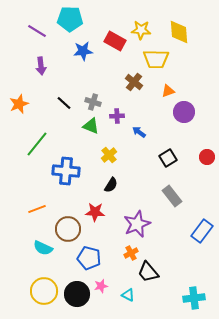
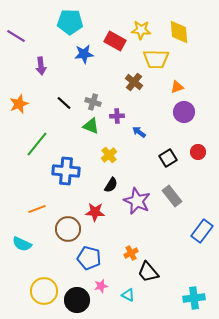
cyan pentagon: moved 3 px down
purple line: moved 21 px left, 5 px down
blue star: moved 1 px right, 3 px down
orange triangle: moved 9 px right, 4 px up
red circle: moved 9 px left, 5 px up
purple star: moved 23 px up; rotated 24 degrees counterclockwise
cyan semicircle: moved 21 px left, 4 px up
black circle: moved 6 px down
